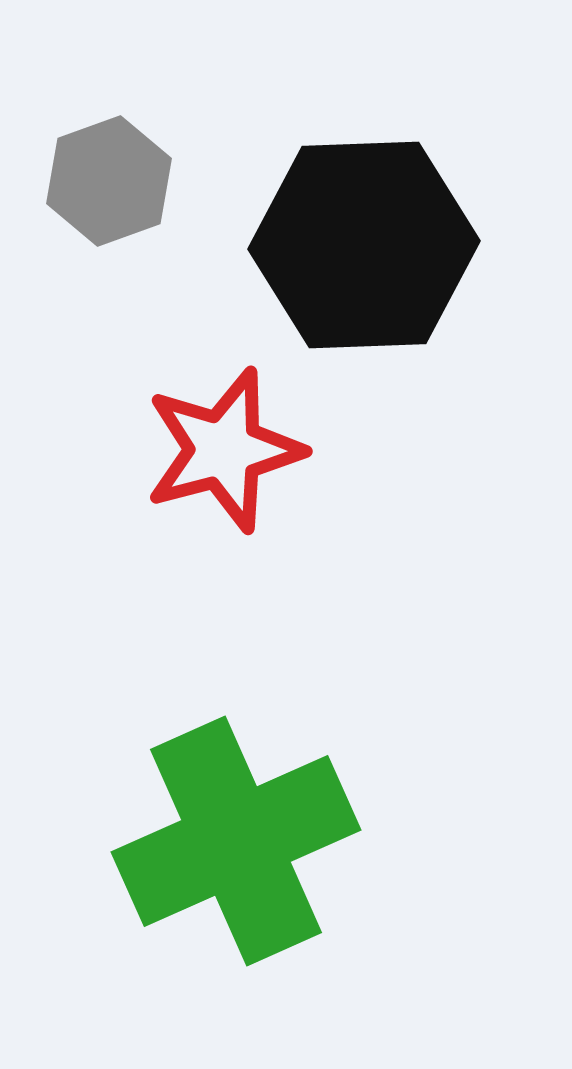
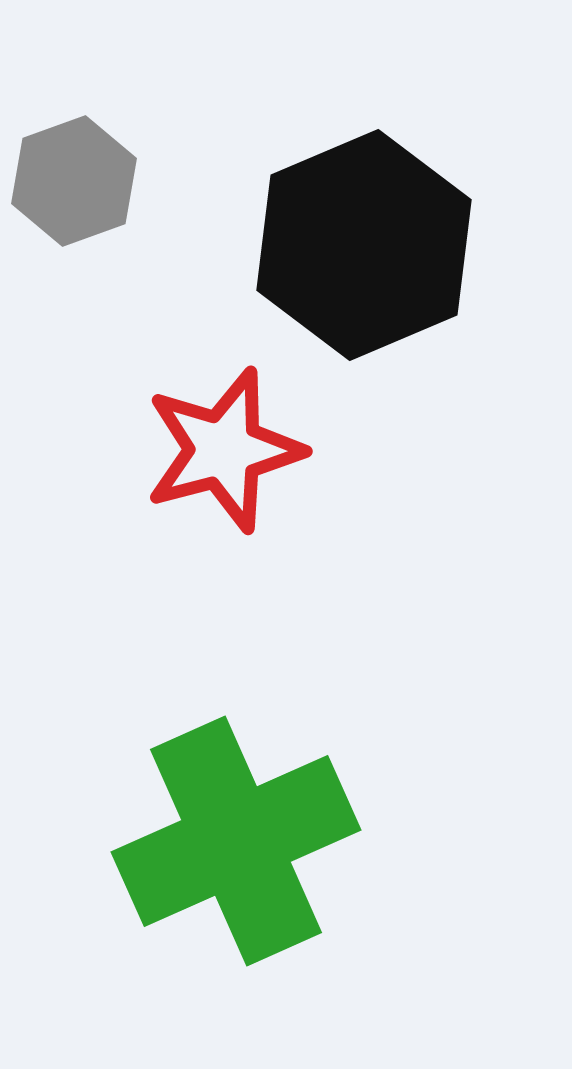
gray hexagon: moved 35 px left
black hexagon: rotated 21 degrees counterclockwise
